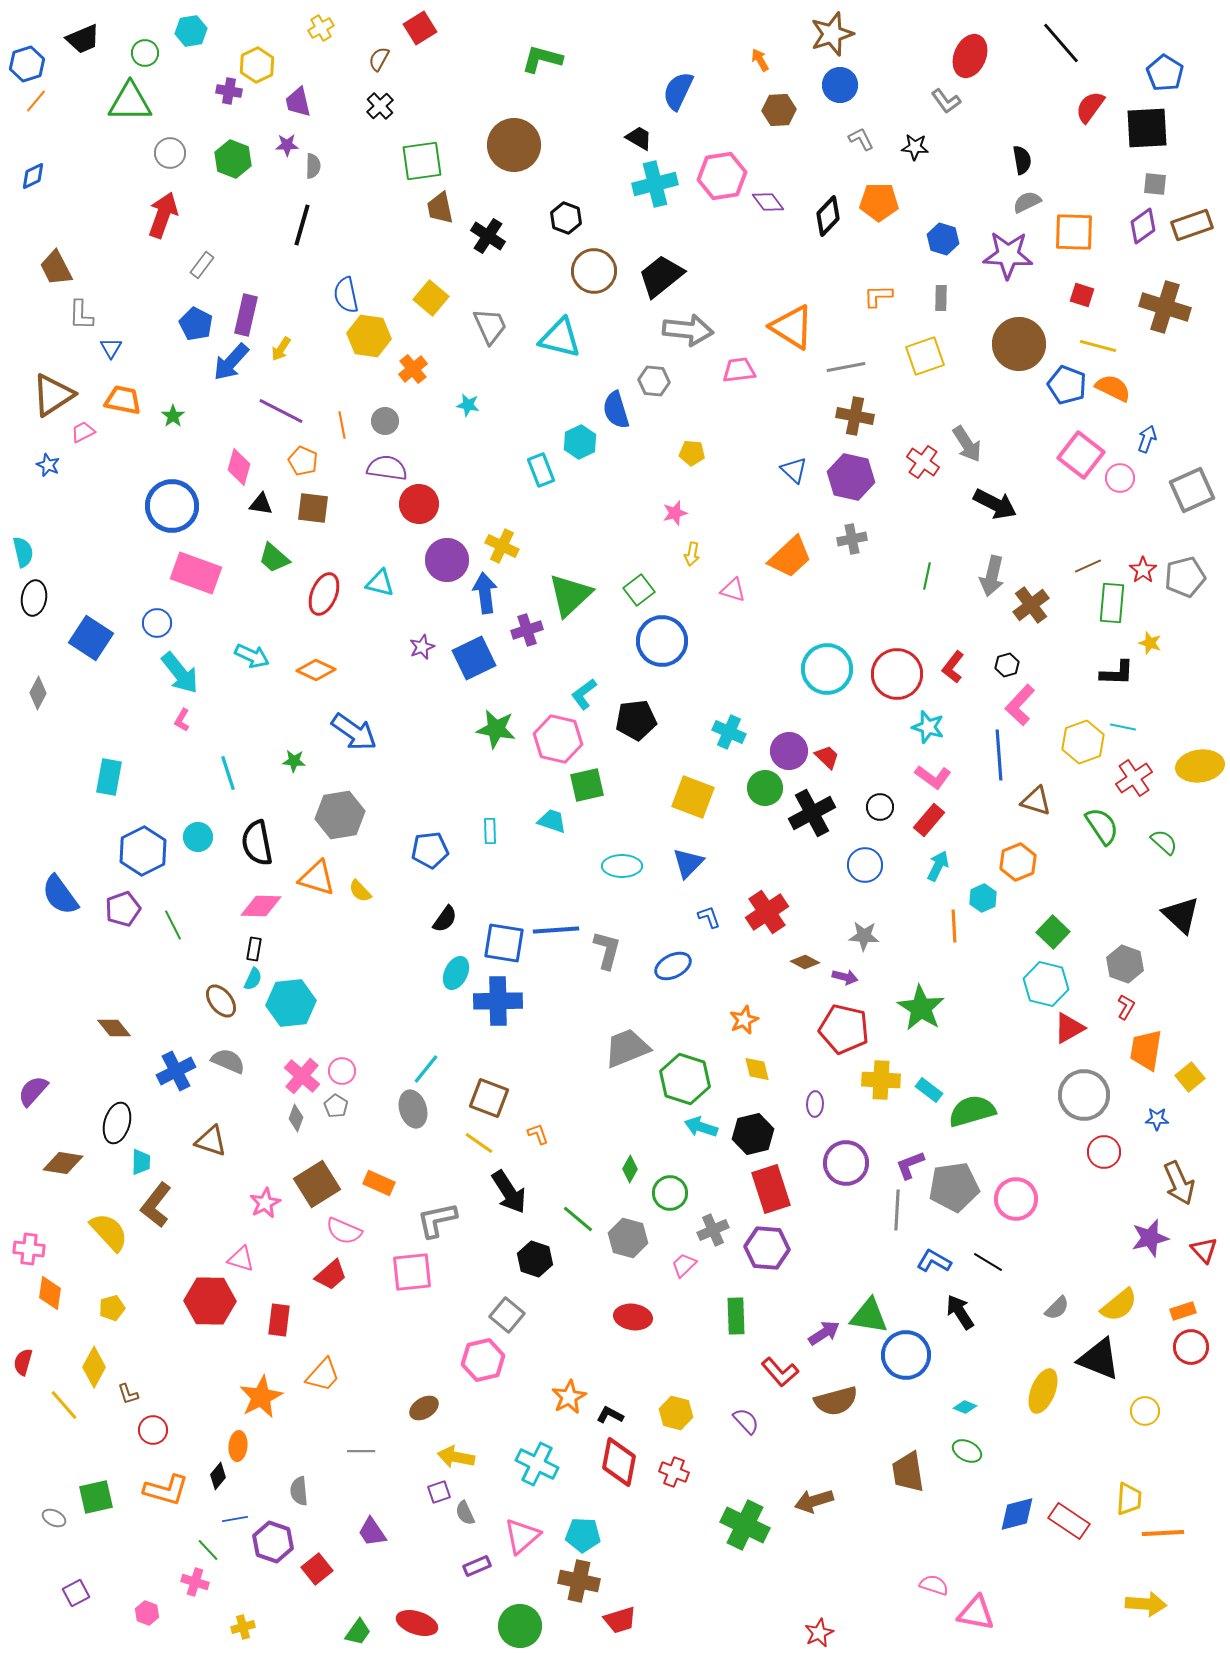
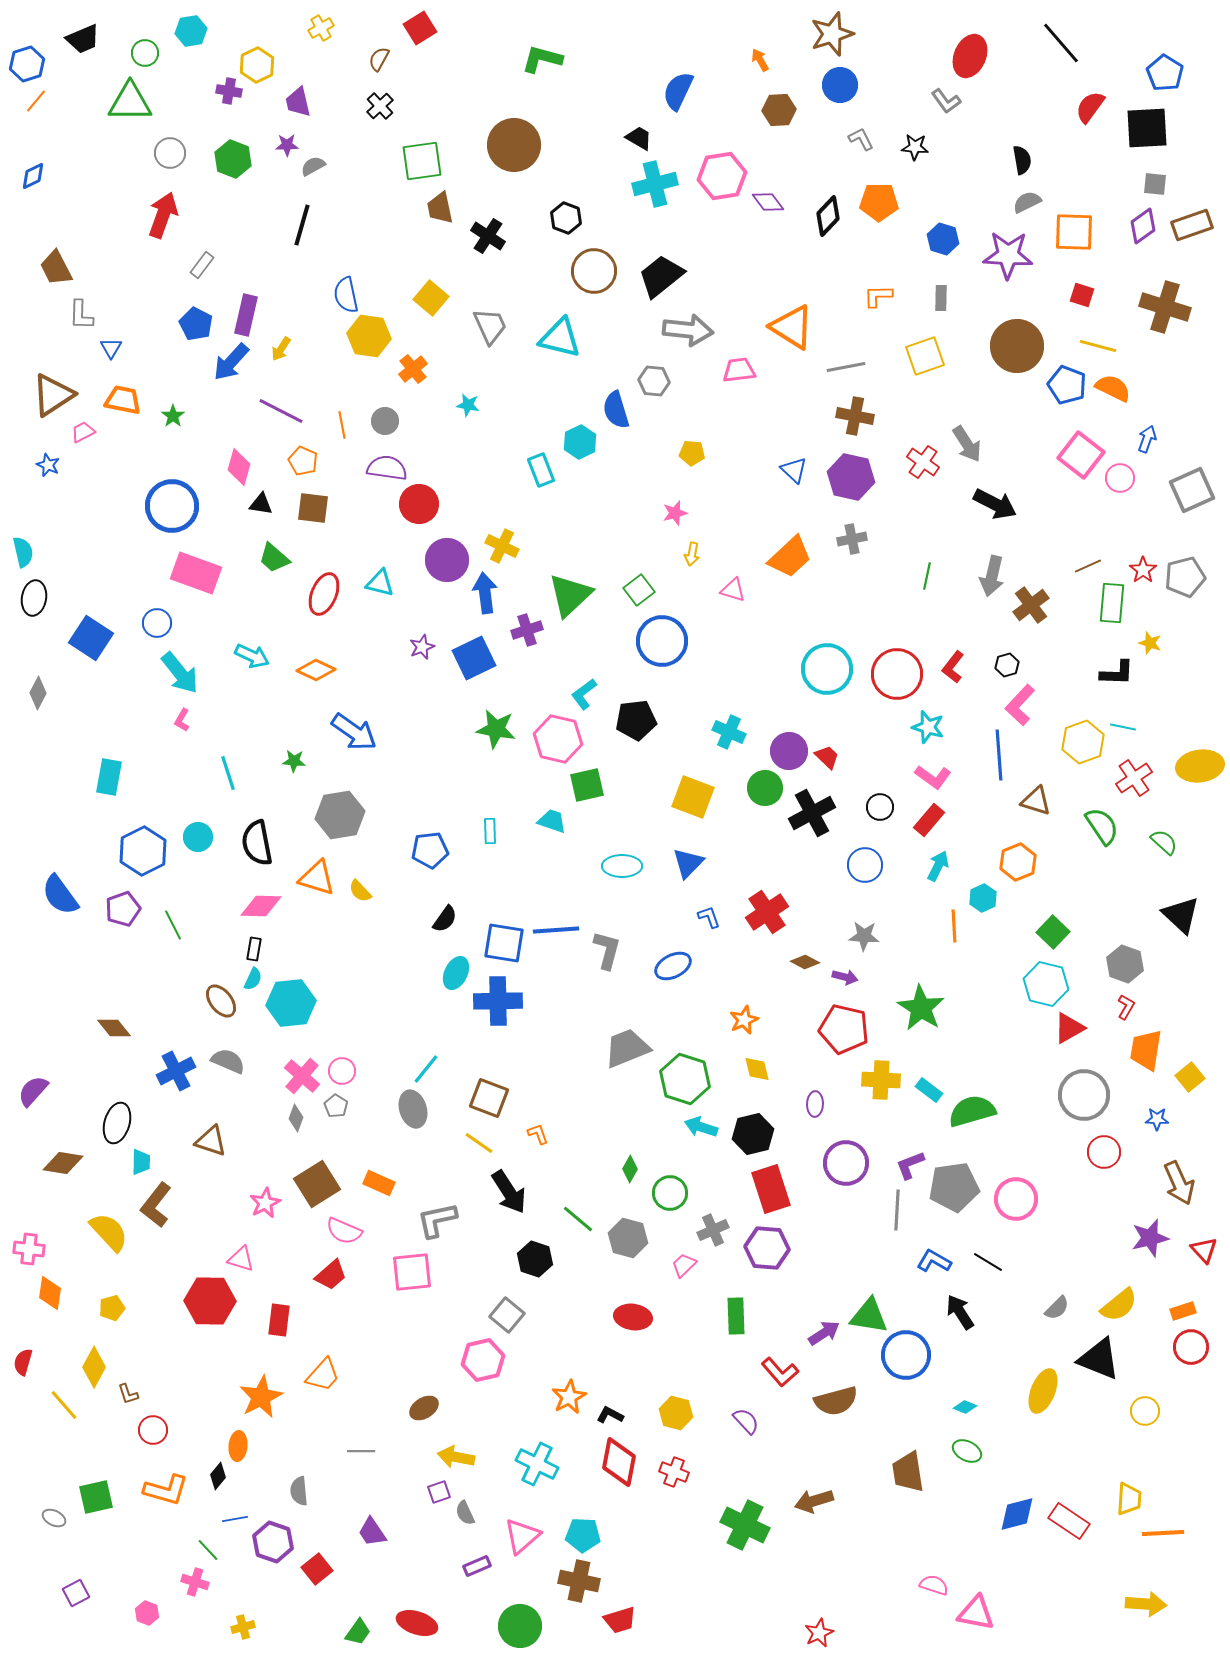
gray semicircle at (313, 166): rotated 120 degrees counterclockwise
brown circle at (1019, 344): moved 2 px left, 2 px down
